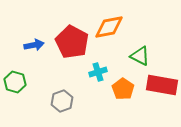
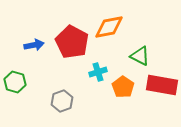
orange pentagon: moved 2 px up
